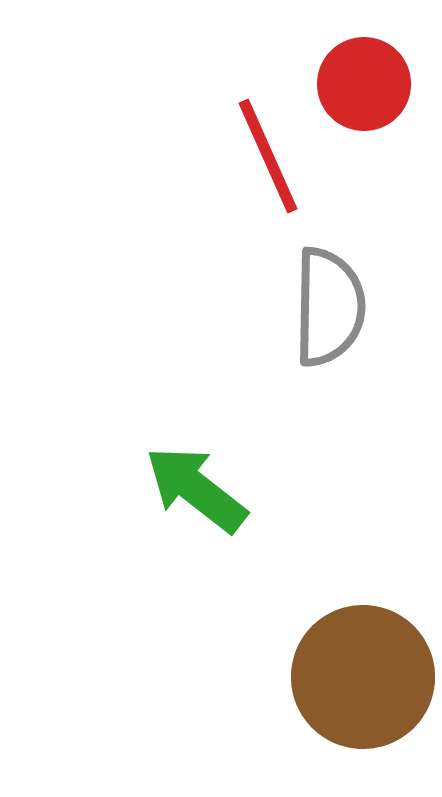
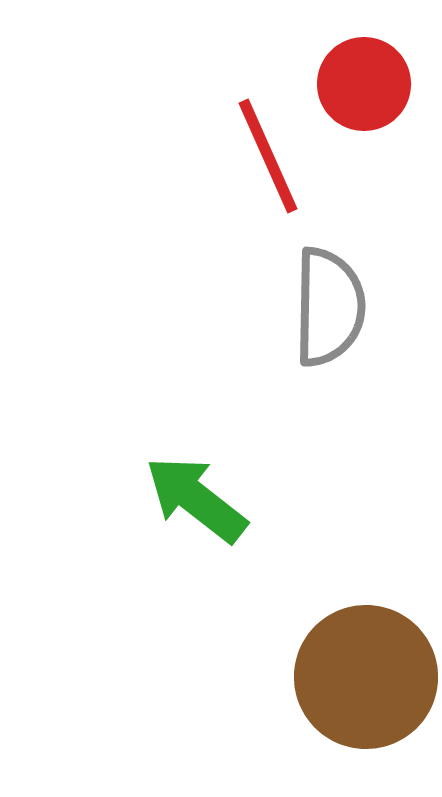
green arrow: moved 10 px down
brown circle: moved 3 px right
